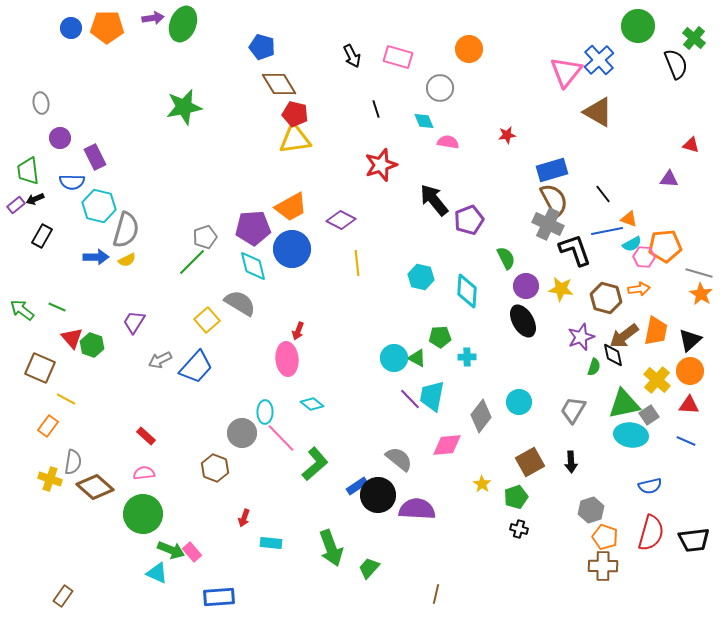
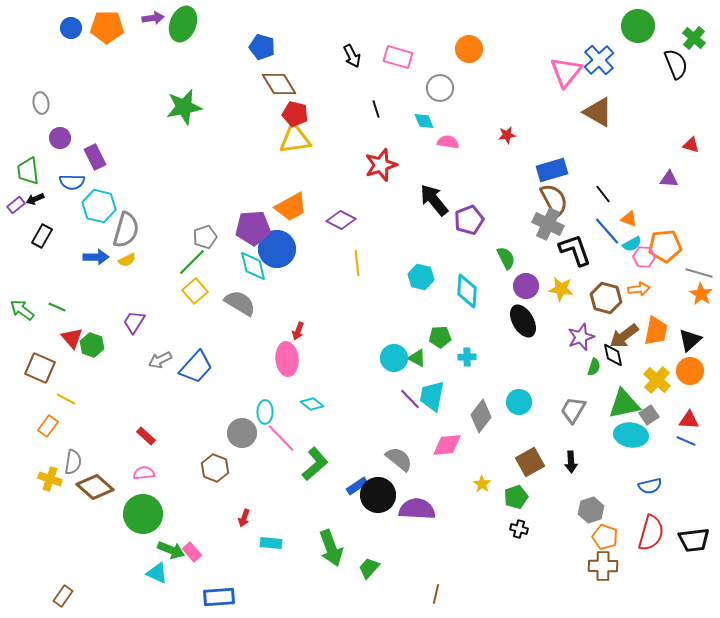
blue line at (607, 231): rotated 60 degrees clockwise
blue circle at (292, 249): moved 15 px left
yellow square at (207, 320): moved 12 px left, 29 px up
red triangle at (689, 405): moved 15 px down
